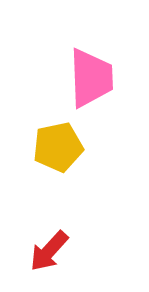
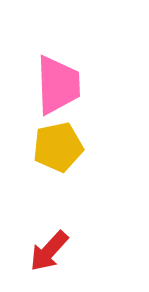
pink trapezoid: moved 33 px left, 7 px down
